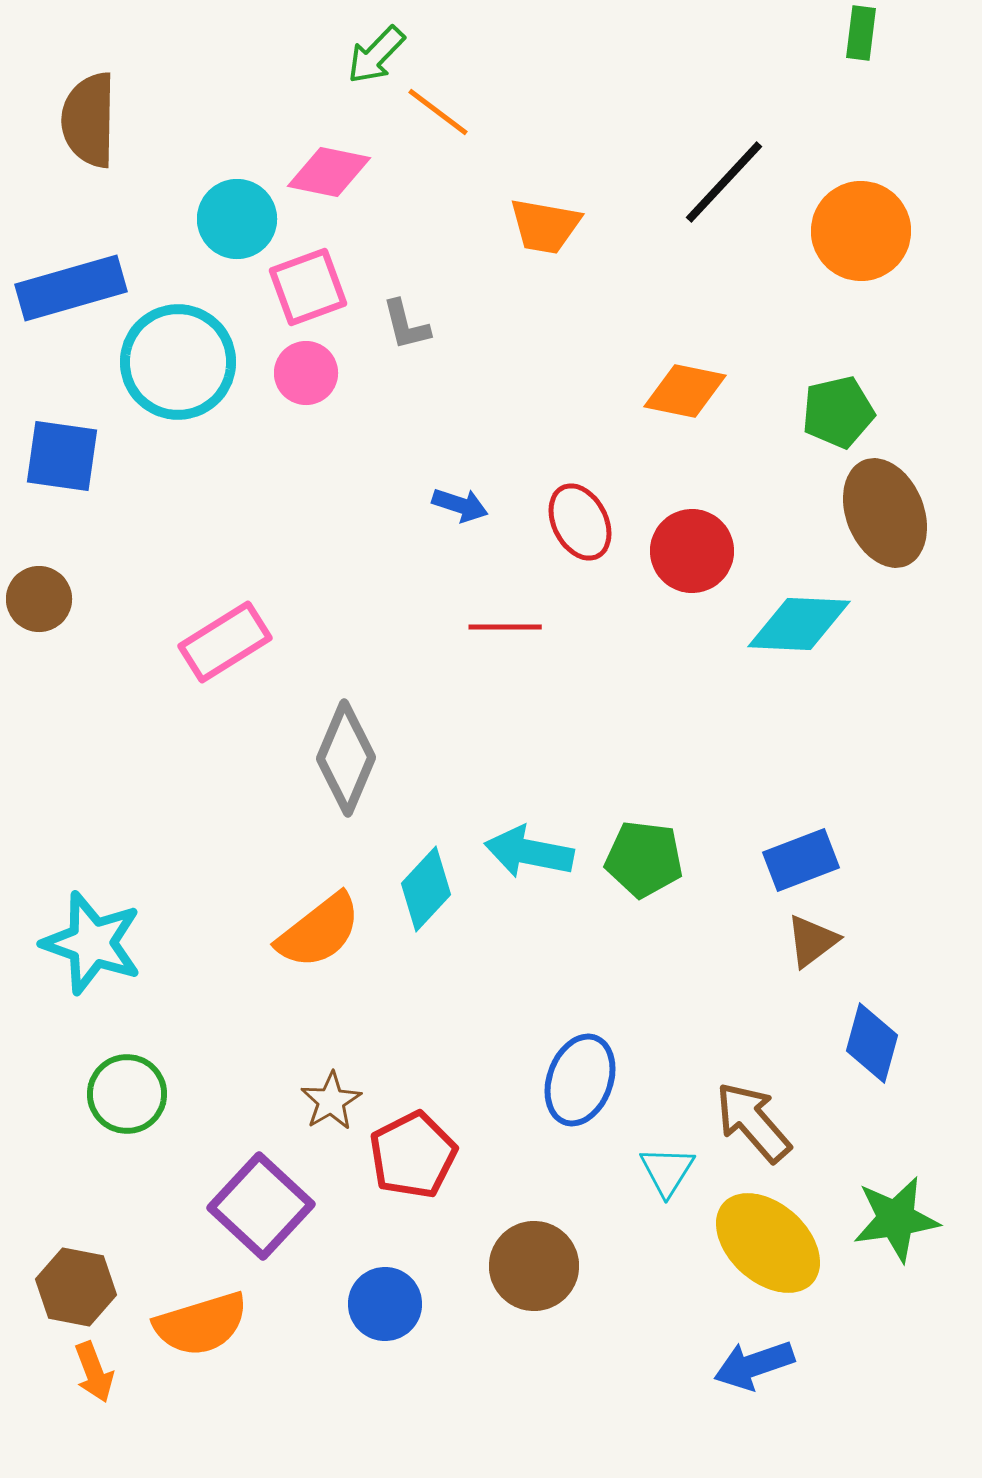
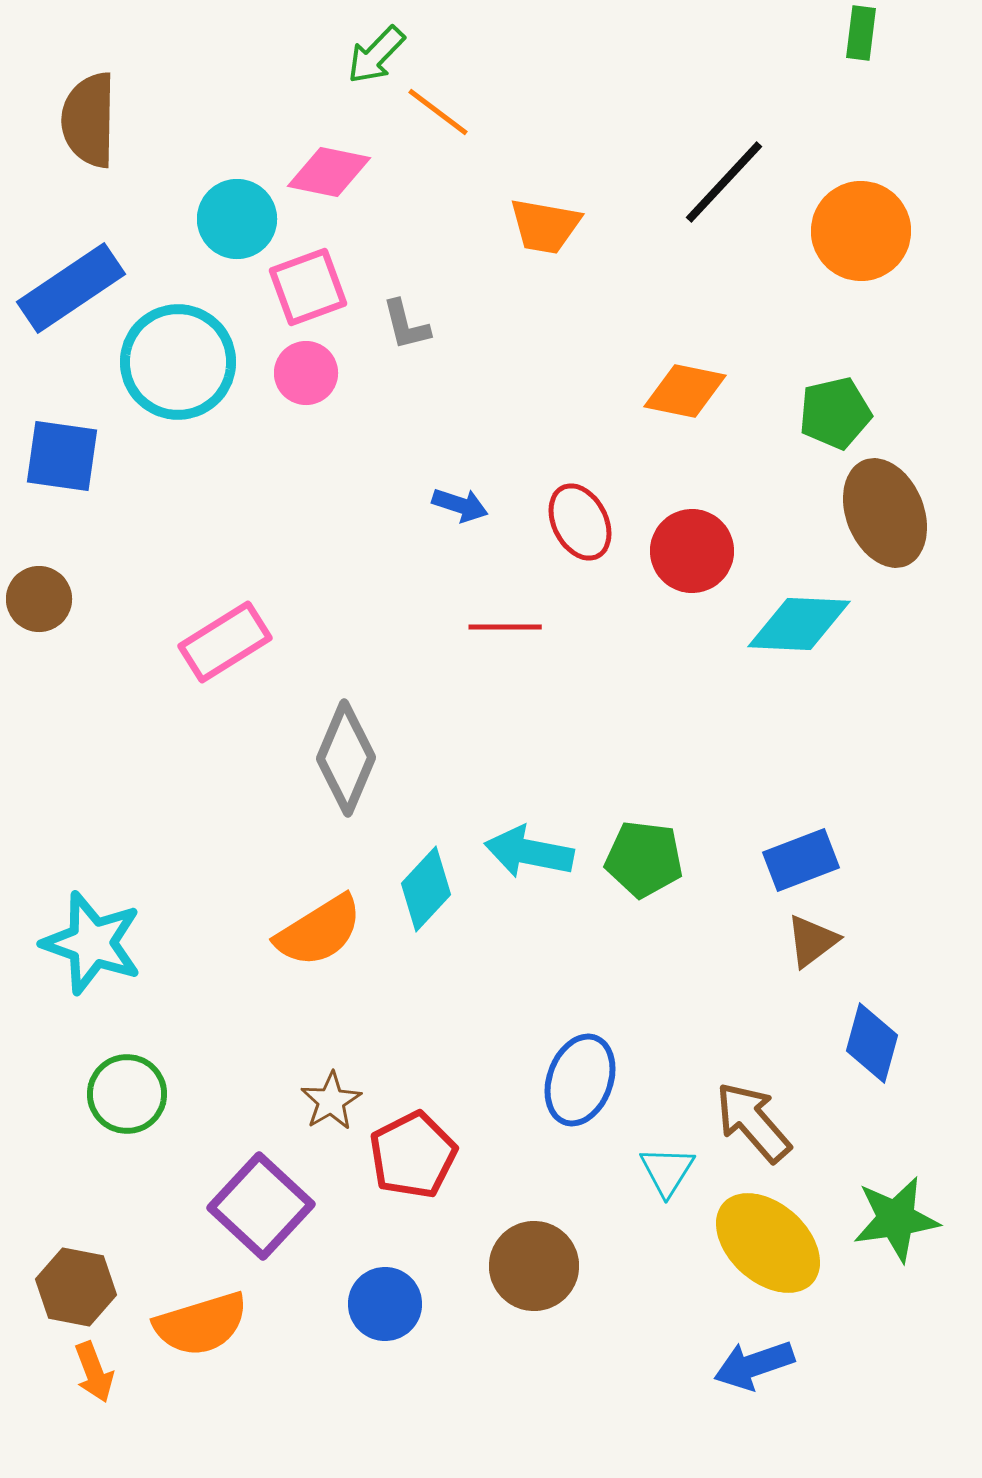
blue rectangle at (71, 288): rotated 18 degrees counterclockwise
green pentagon at (838, 412): moved 3 px left, 1 px down
orange semicircle at (319, 931): rotated 6 degrees clockwise
